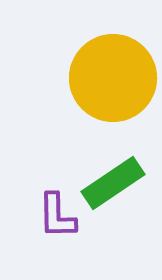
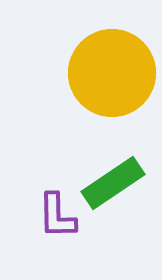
yellow circle: moved 1 px left, 5 px up
